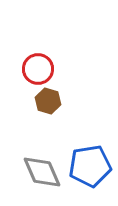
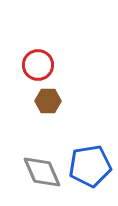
red circle: moved 4 px up
brown hexagon: rotated 15 degrees counterclockwise
